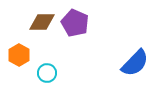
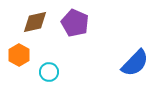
brown diamond: moved 7 px left; rotated 12 degrees counterclockwise
cyan circle: moved 2 px right, 1 px up
